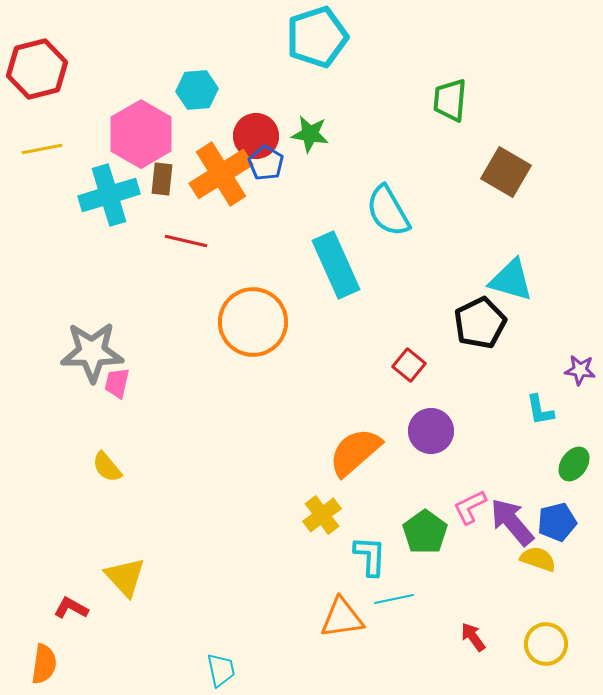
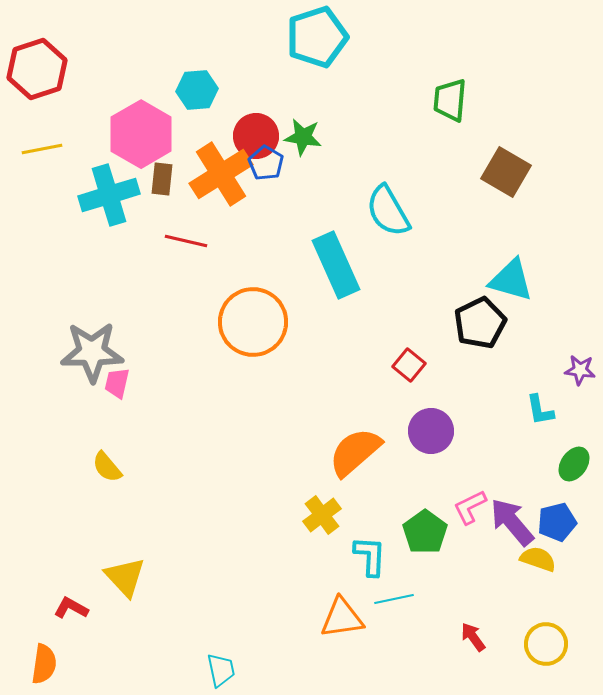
red hexagon at (37, 69): rotated 4 degrees counterclockwise
green star at (310, 134): moved 7 px left, 3 px down
